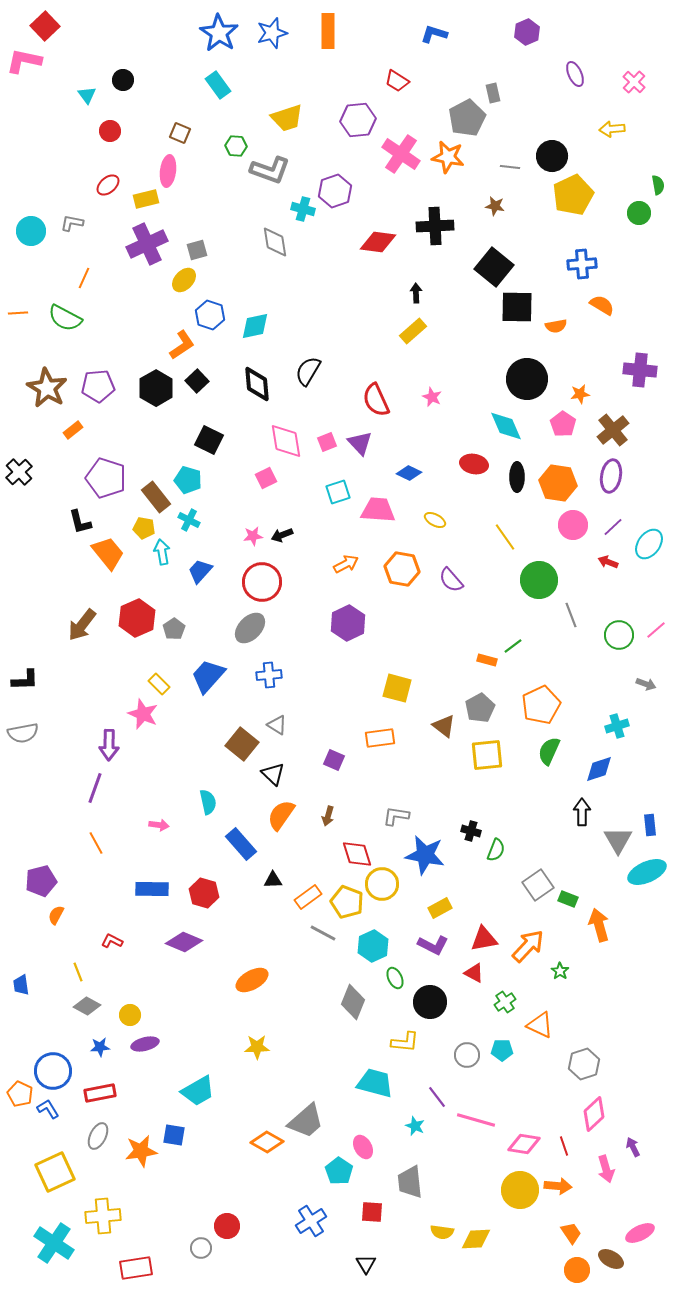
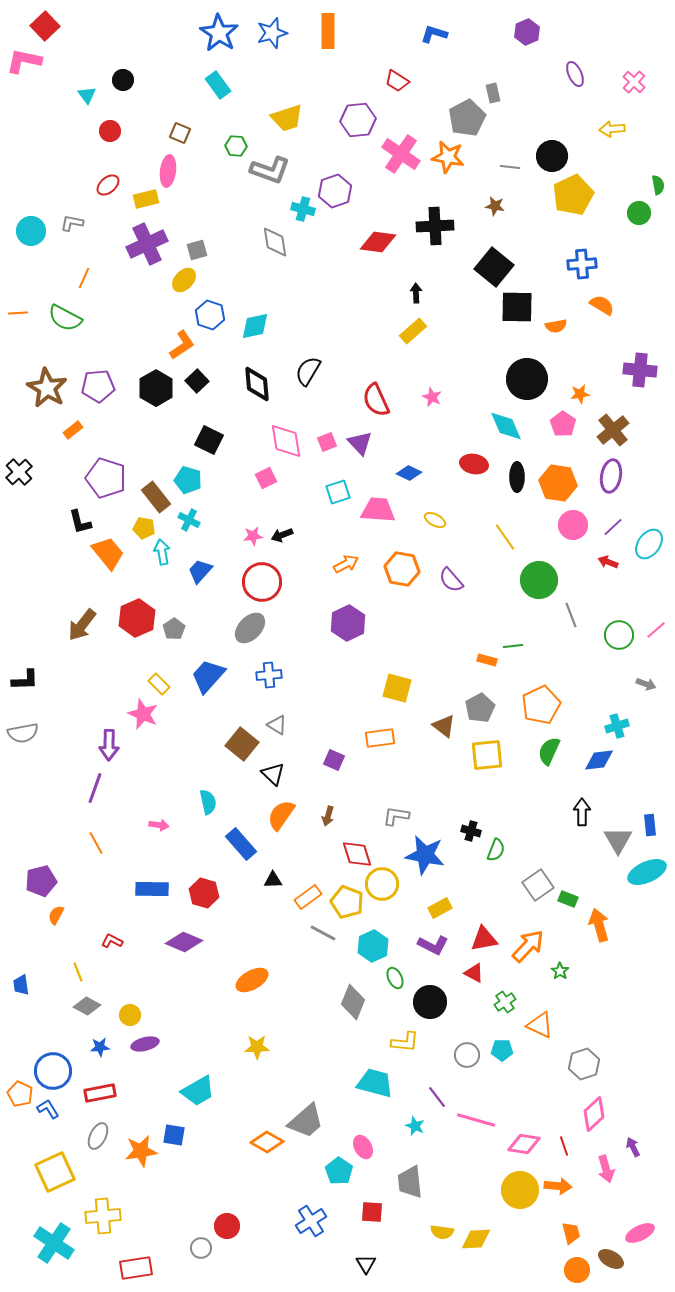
green line at (513, 646): rotated 30 degrees clockwise
blue diamond at (599, 769): moved 9 px up; rotated 12 degrees clockwise
orange trapezoid at (571, 1233): rotated 20 degrees clockwise
